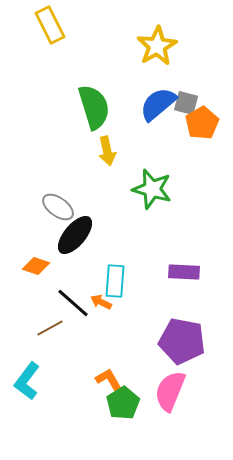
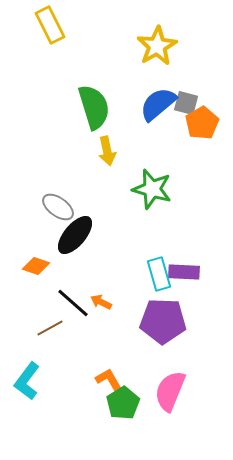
cyan rectangle: moved 44 px right, 7 px up; rotated 20 degrees counterclockwise
purple pentagon: moved 19 px left, 20 px up; rotated 9 degrees counterclockwise
